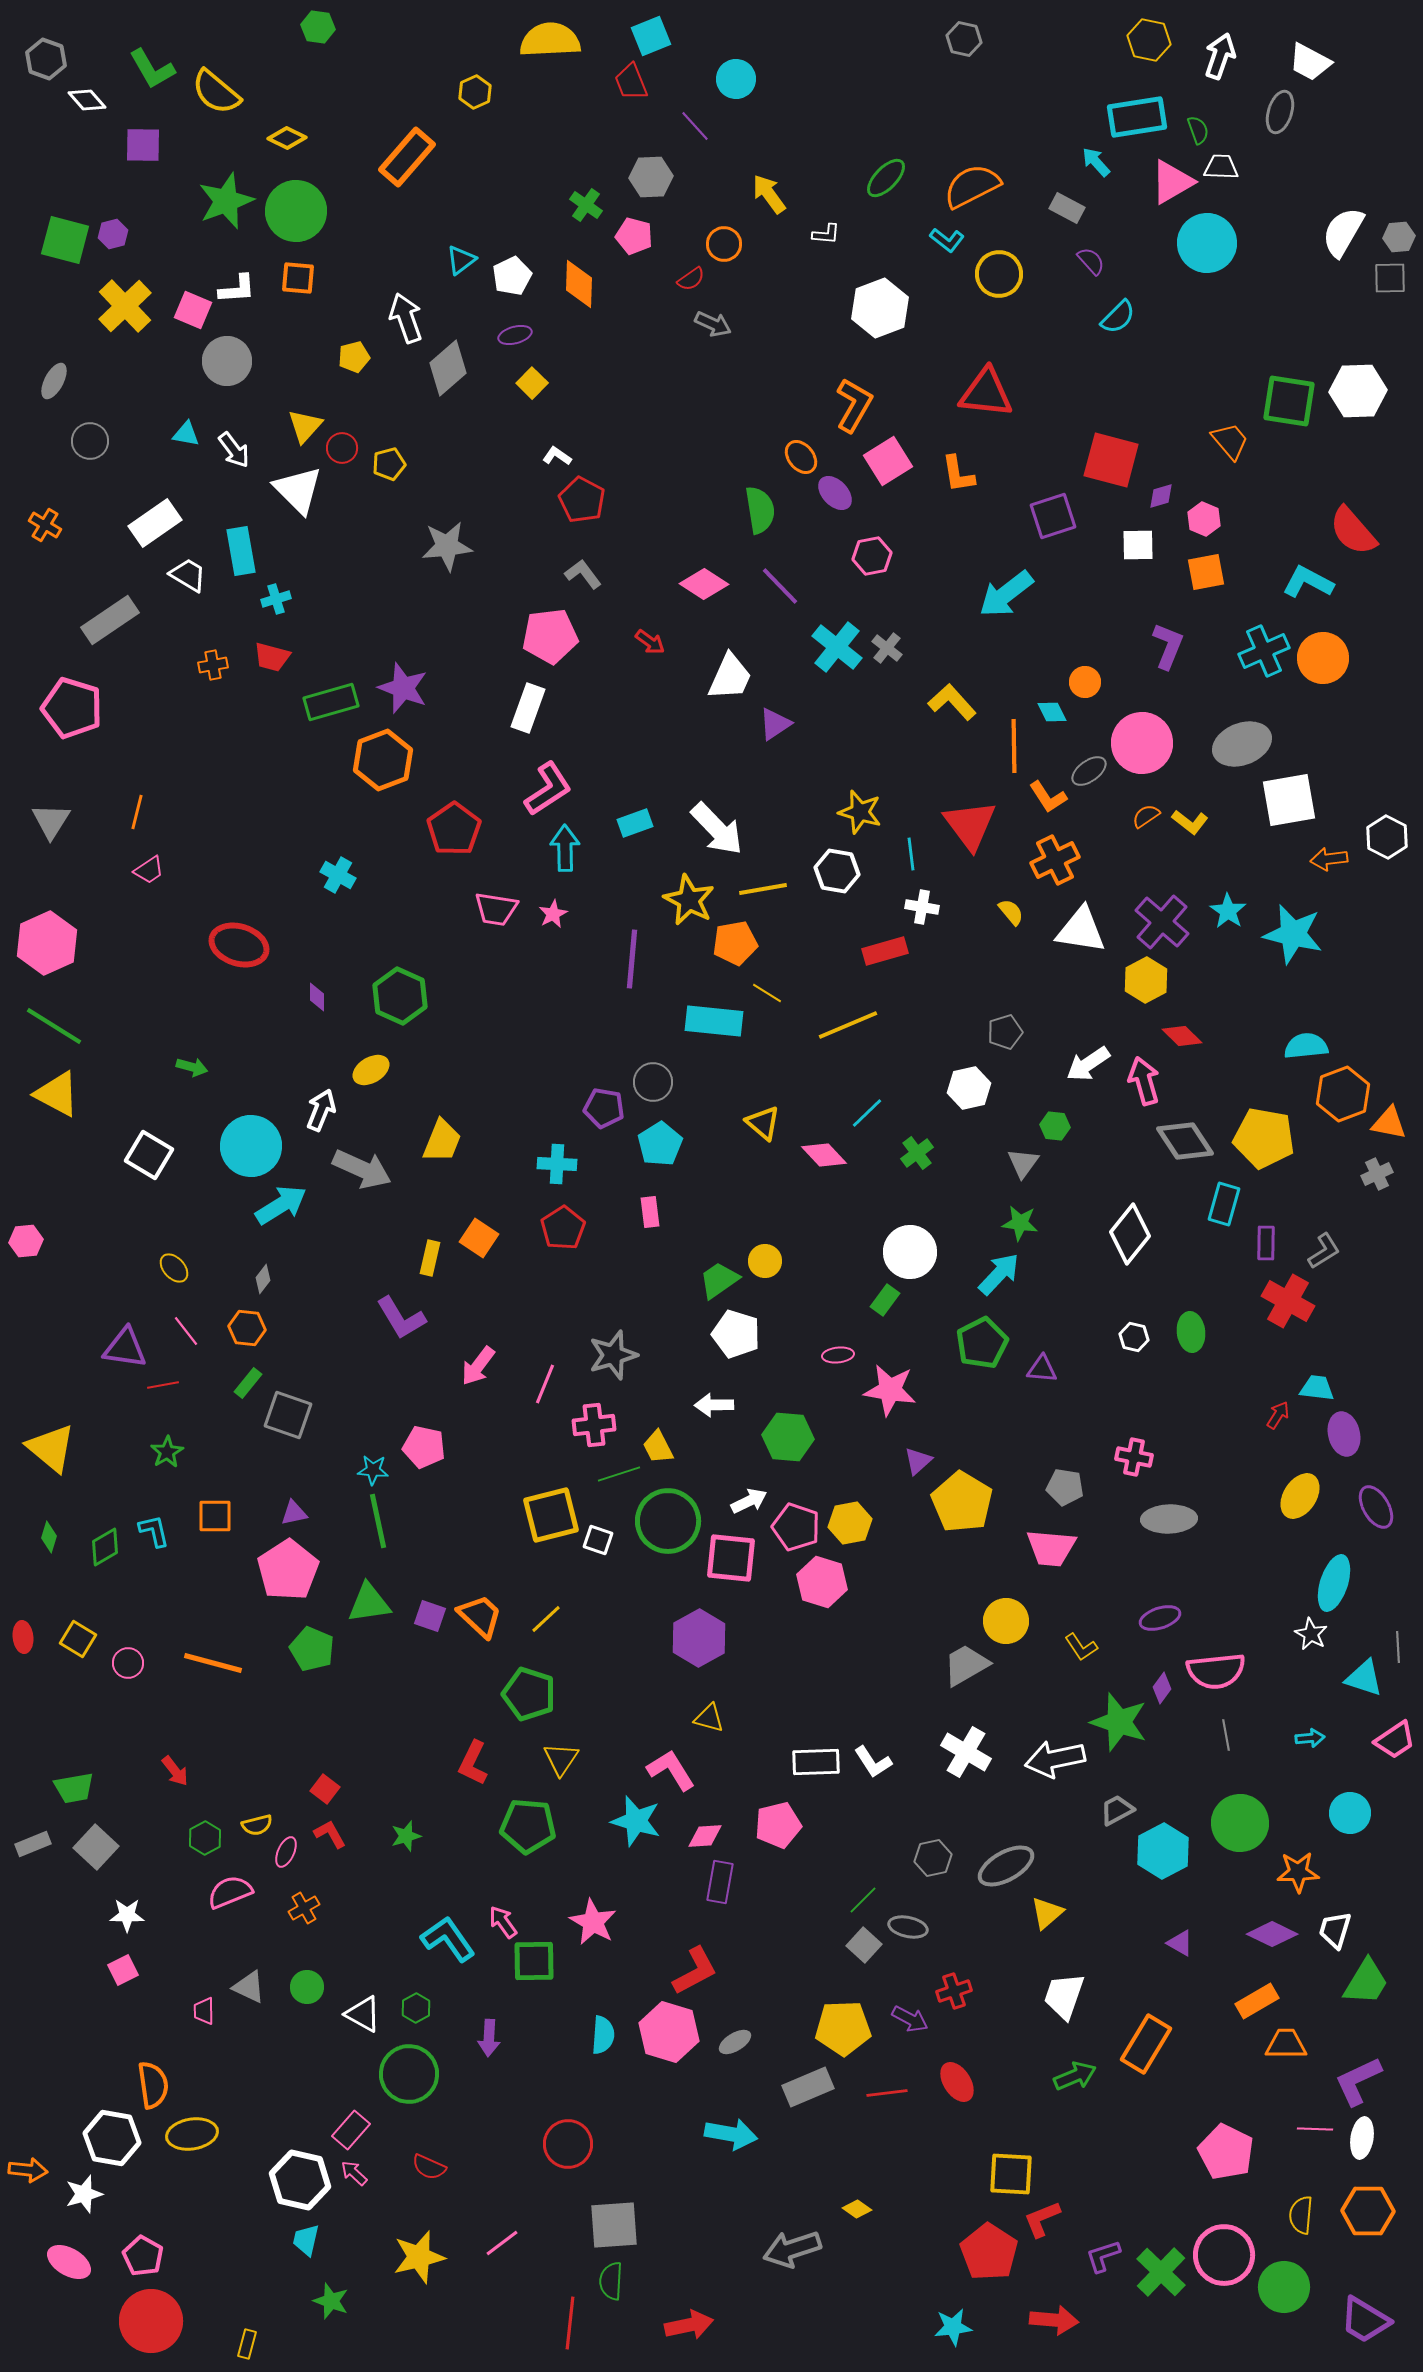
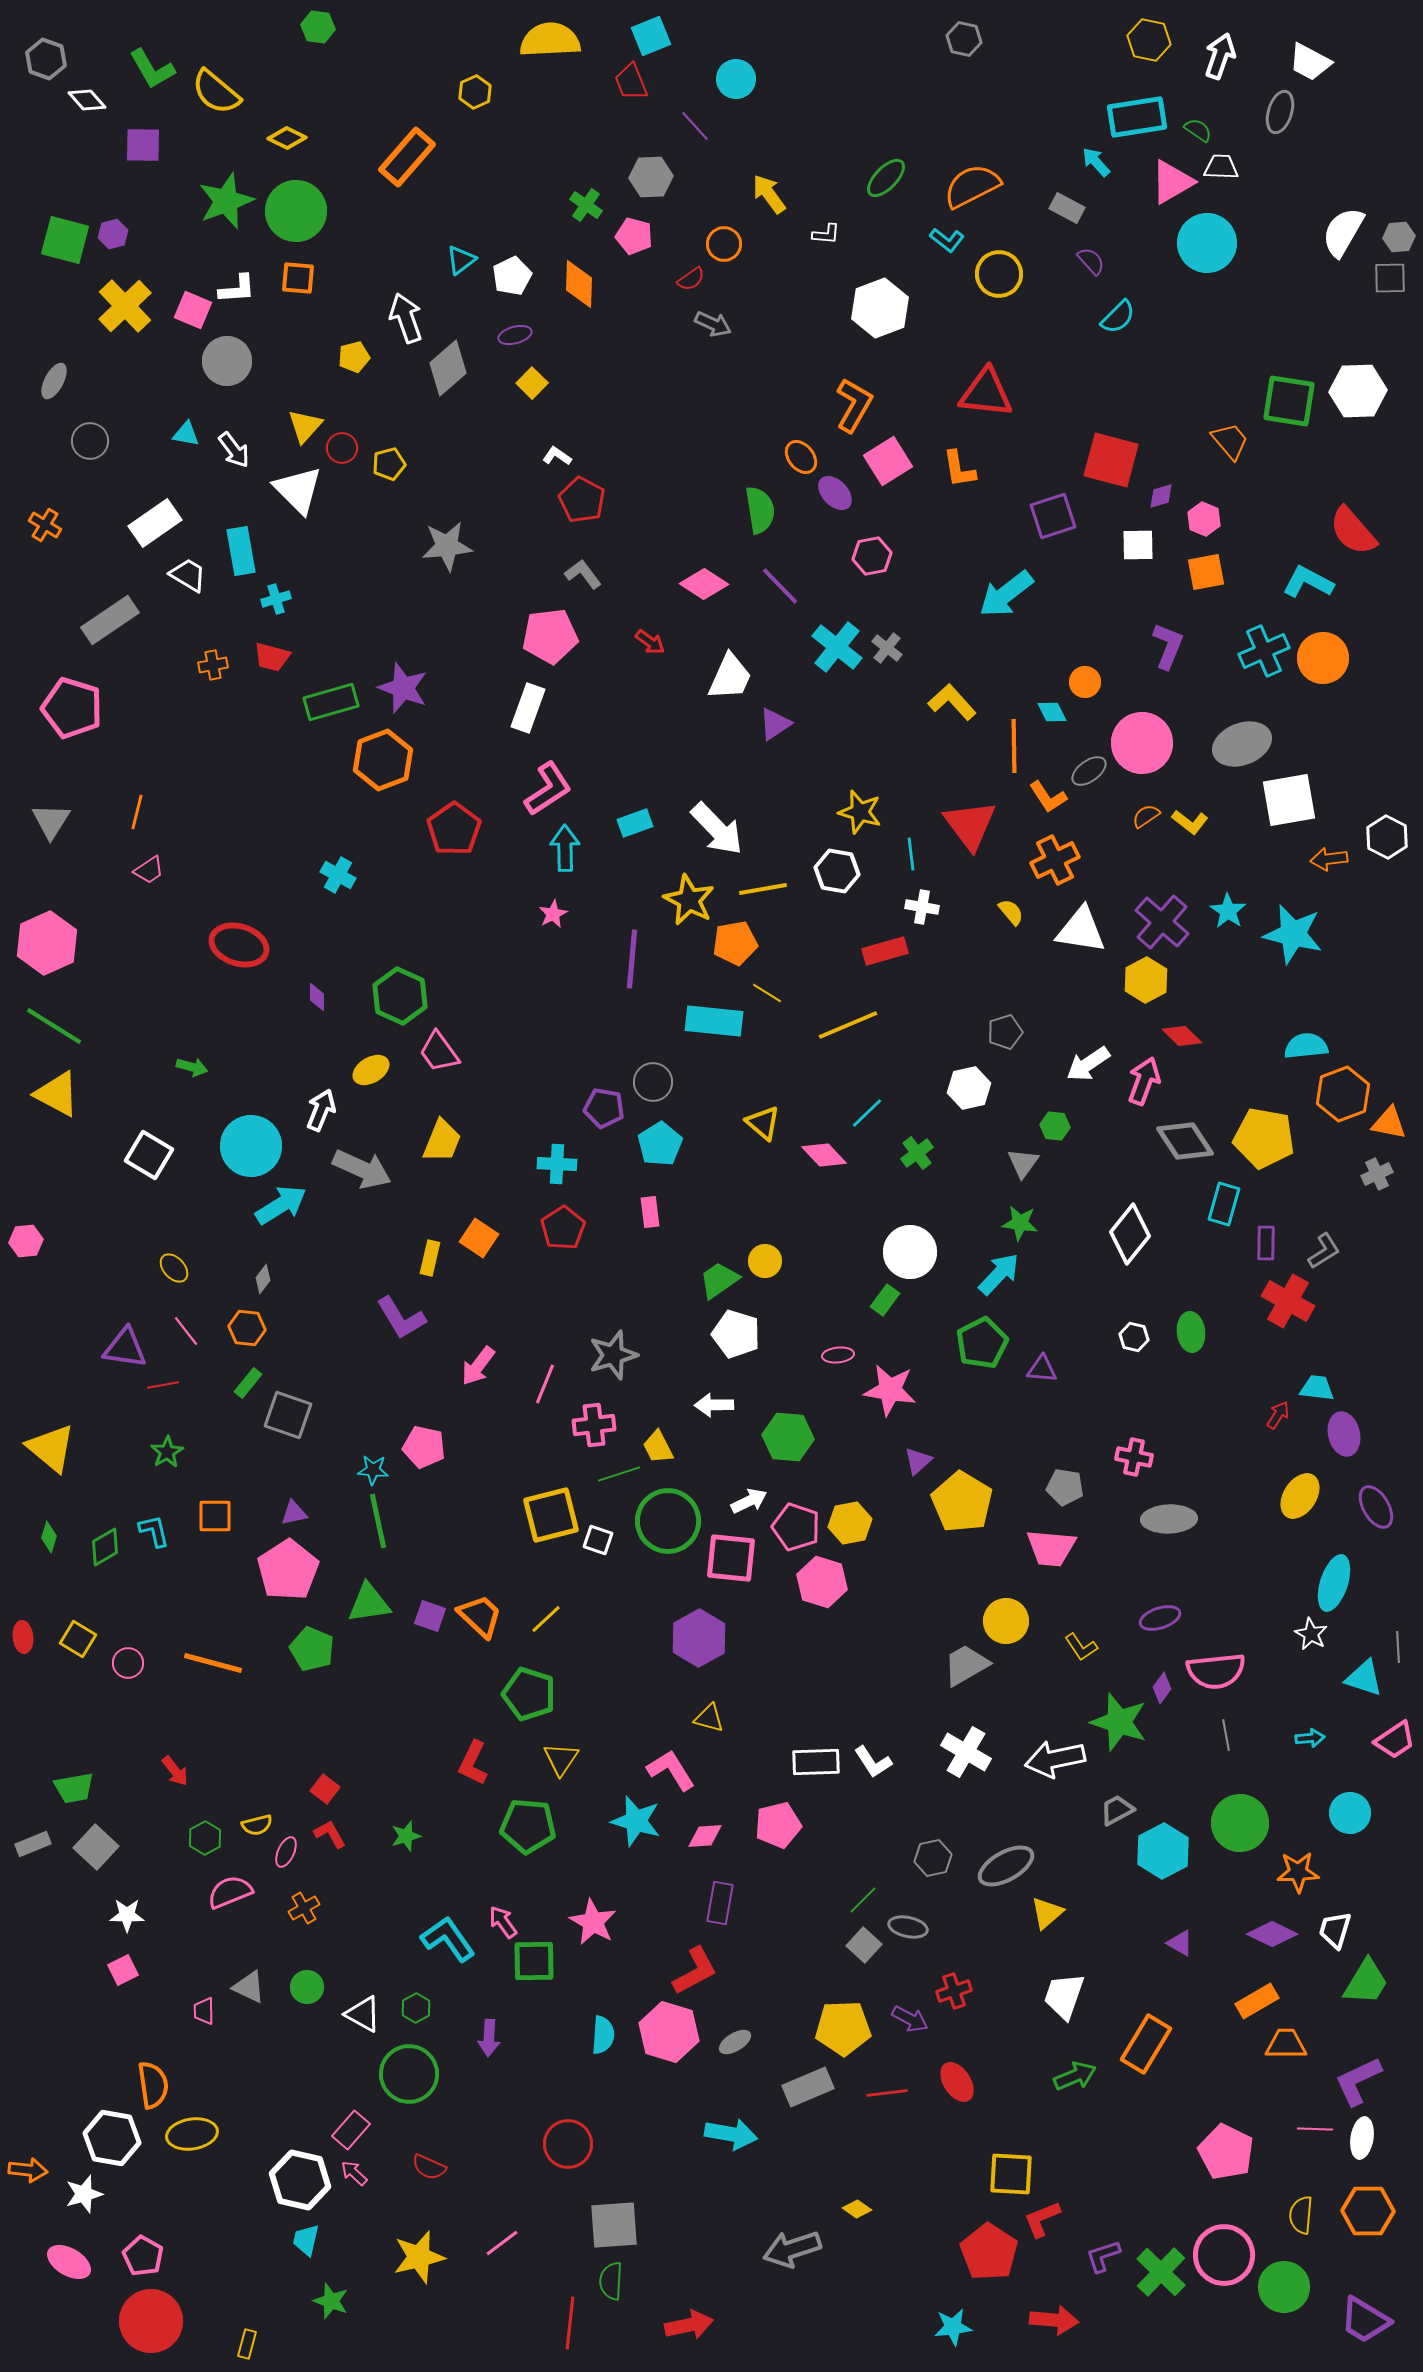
green semicircle at (1198, 130): rotated 36 degrees counterclockwise
orange L-shape at (958, 474): moved 1 px right, 5 px up
pink trapezoid at (496, 909): moved 57 px left, 143 px down; rotated 45 degrees clockwise
pink arrow at (1144, 1081): rotated 36 degrees clockwise
purple rectangle at (720, 1882): moved 21 px down
